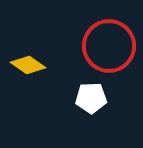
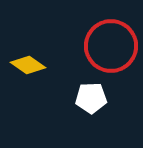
red circle: moved 2 px right
